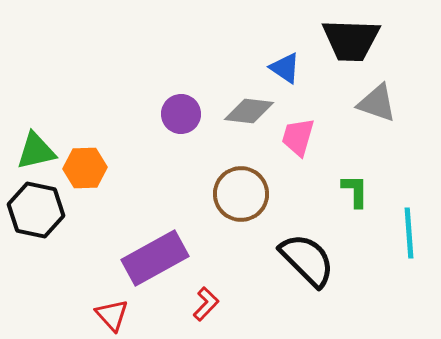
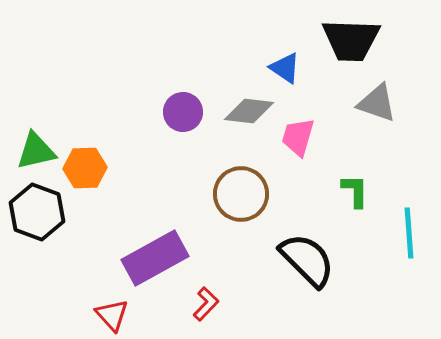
purple circle: moved 2 px right, 2 px up
black hexagon: moved 1 px right, 2 px down; rotated 8 degrees clockwise
